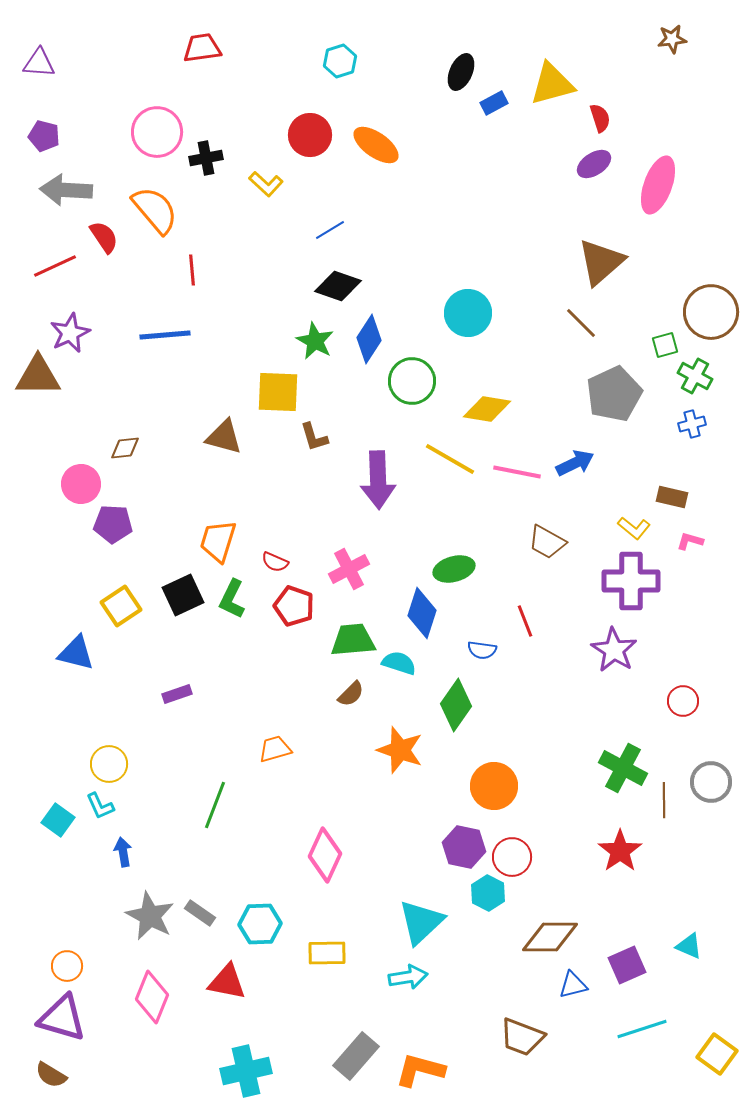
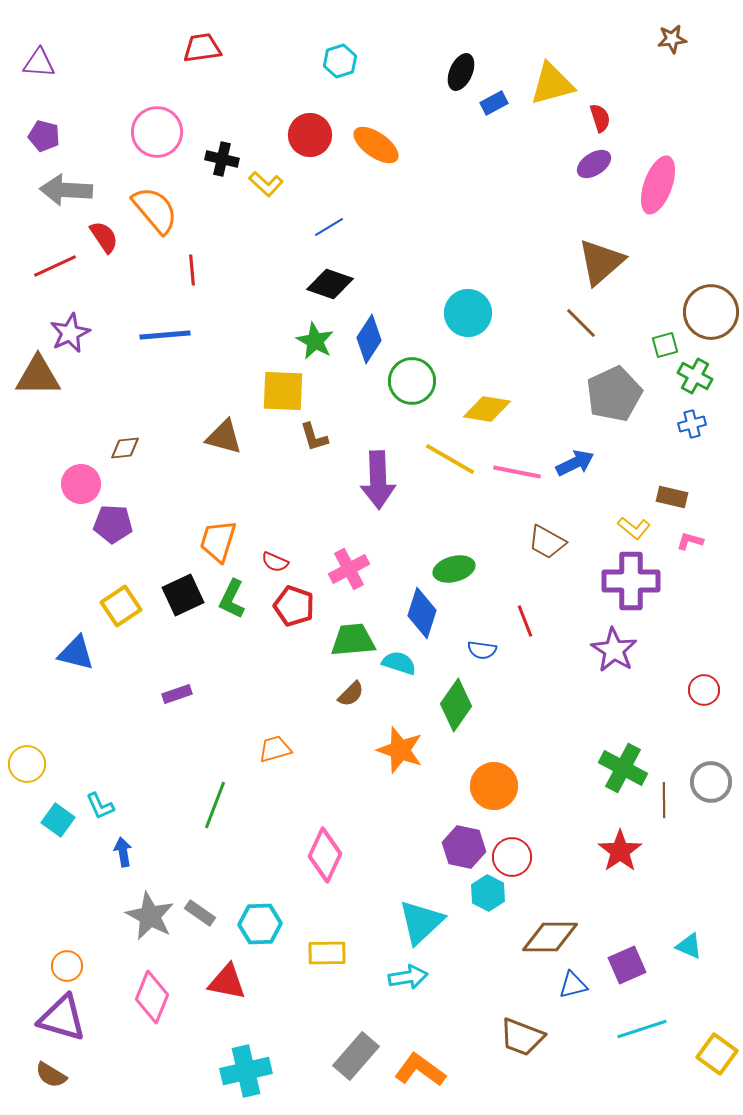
black cross at (206, 158): moved 16 px right, 1 px down; rotated 24 degrees clockwise
blue line at (330, 230): moved 1 px left, 3 px up
black diamond at (338, 286): moved 8 px left, 2 px up
yellow square at (278, 392): moved 5 px right, 1 px up
red circle at (683, 701): moved 21 px right, 11 px up
yellow circle at (109, 764): moved 82 px left
orange L-shape at (420, 1070): rotated 21 degrees clockwise
